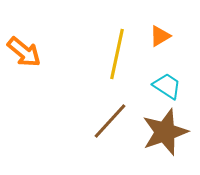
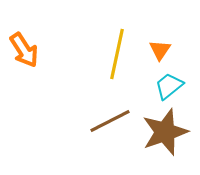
orange triangle: moved 14 px down; rotated 25 degrees counterclockwise
orange arrow: moved 2 px up; rotated 18 degrees clockwise
cyan trapezoid: moved 2 px right; rotated 72 degrees counterclockwise
brown line: rotated 21 degrees clockwise
